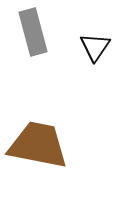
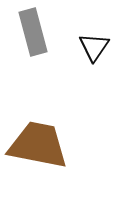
black triangle: moved 1 px left
